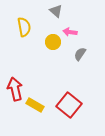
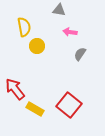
gray triangle: moved 3 px right, 1 px up; rotated 32 degrees counterclockwise
yellow circle: moved 16 px left, 4 px down
red arrow: rotated 25 degrees counterclockwise
yellow rectangle: moved 4 px down
